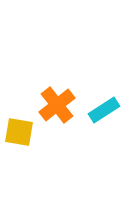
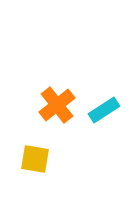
yellow square: moved 16 px right, 27 px down
